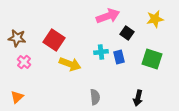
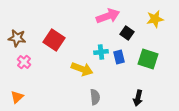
green square: moved 4 px left
yellow arrow: moved 12 px right, 5 px down
